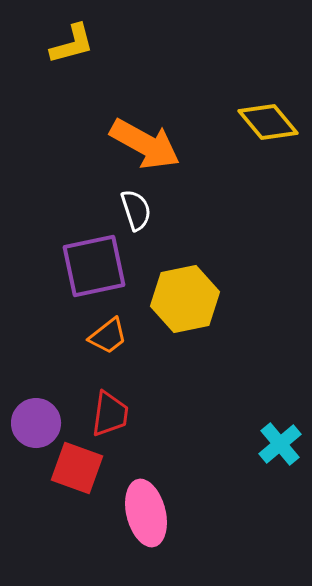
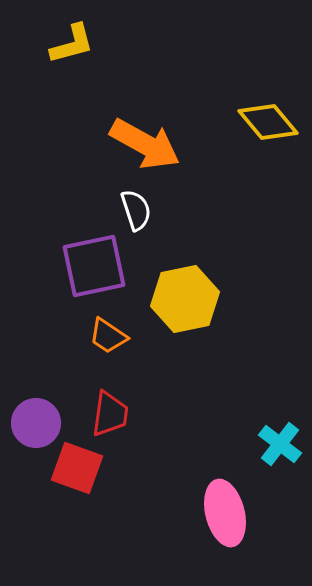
orange trapezoid: rotated 72 degrees clockwise
cyan cross: rotated 12 degrees counterclockwise
pink ellipse: moved 79 px right
